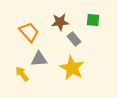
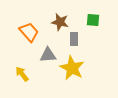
brown star: rotated 18 degrees clockwise
gray rectangle: rotated 40 degrees clockwise
gray triangle: moved 9 px right, 4 px up
